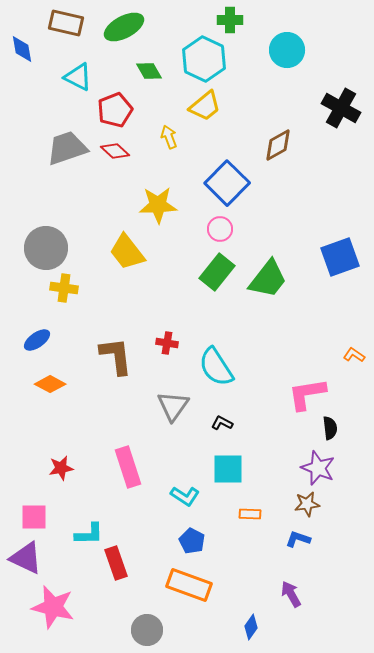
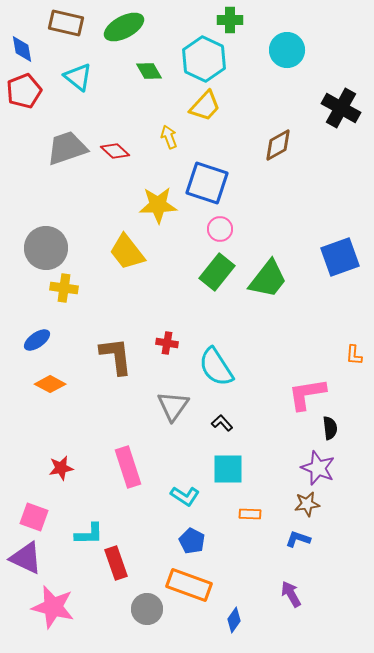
cyan triangle at (78, 77): rotated 12 degrees clockwise
yellow trapezoid at (205, 106): rotated 8 degrees counterclockwise
red pentagon at (115, 110): moved 91 px left, 19 px up
blue square at (227, 183): moved 20 px left; rotated 27 degrees counterclockwise
orange L-shape at (354, 355): rotated 120 degrees counterclockwise
black L-shape at (222, 423): rotated 20 degrees clockwise
pink square at (34, 517): rotated 20 degrees clockwise
blue diamond at (251, 627): moved 17 px left, 7 px up
gray circle at (147, 630): moved 21 px up
